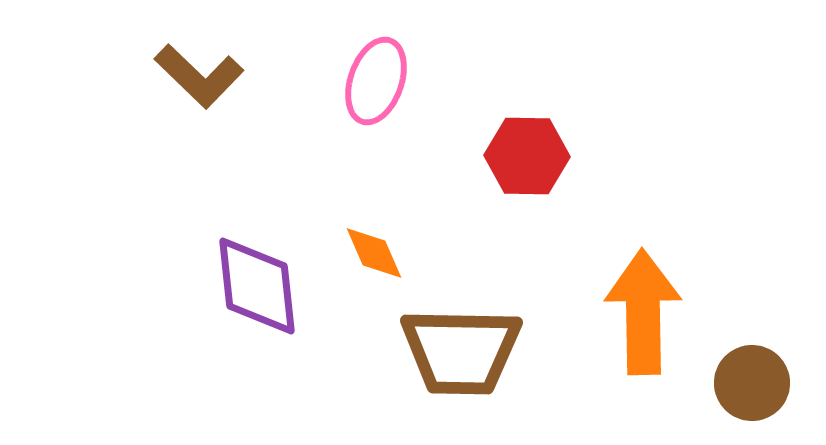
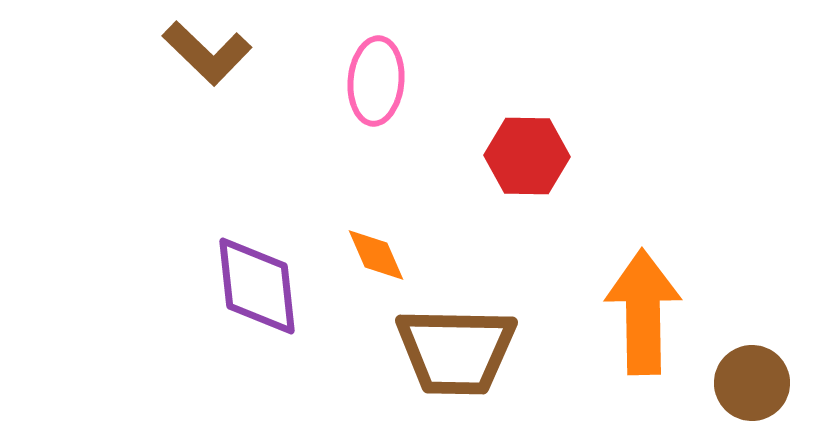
brown L-shape: moved 8 px right, 23 px up
pink ellipse: rotated 14 degrees counterclockwise
orange diamond: moved 2 px right, 2 px down
brown trapezoid: moved 5 px left
